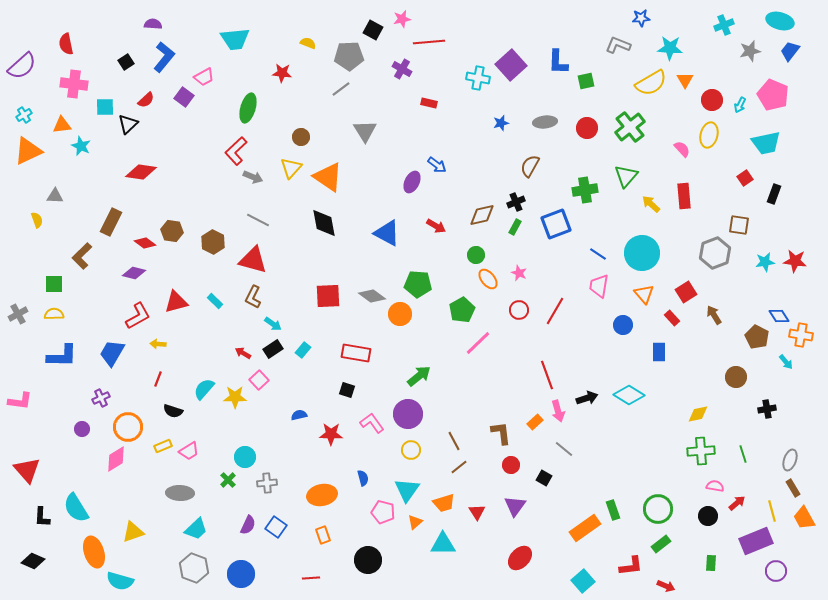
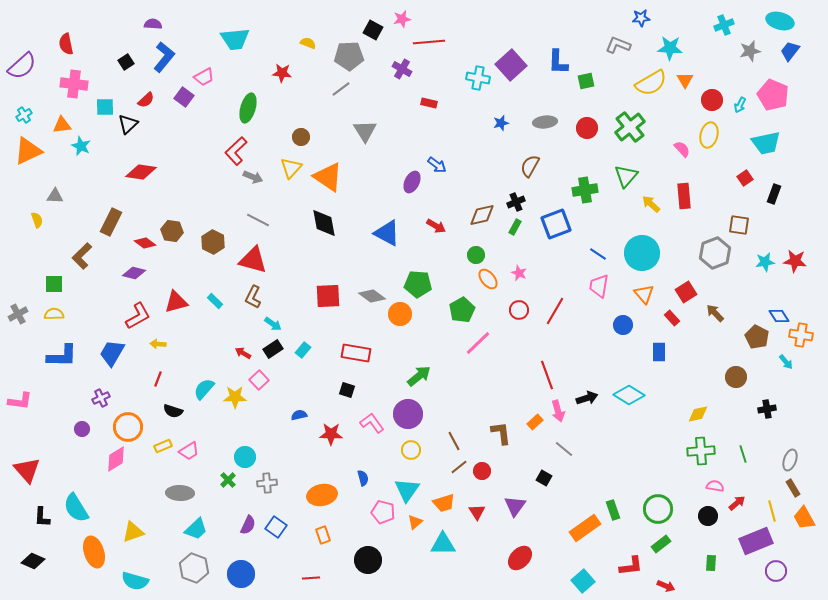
brown arrow at (714, 315): moved 1 px right, 2 px up; rotated 12 degrees counterclockwise
red circle at (511, 465): moved 29 px left, 6 px down
cyan semicircle at (120, 581): moved 15 px right
